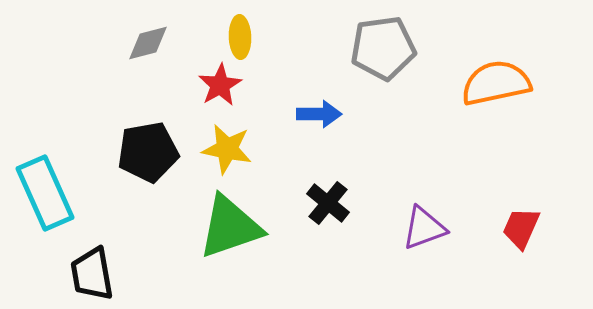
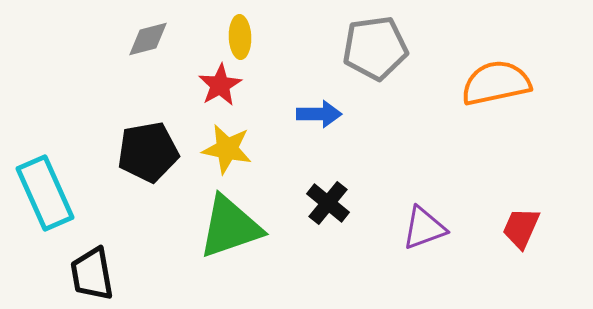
gray diamond: moved 4 px up
gray pentagon: moved 8 px left
